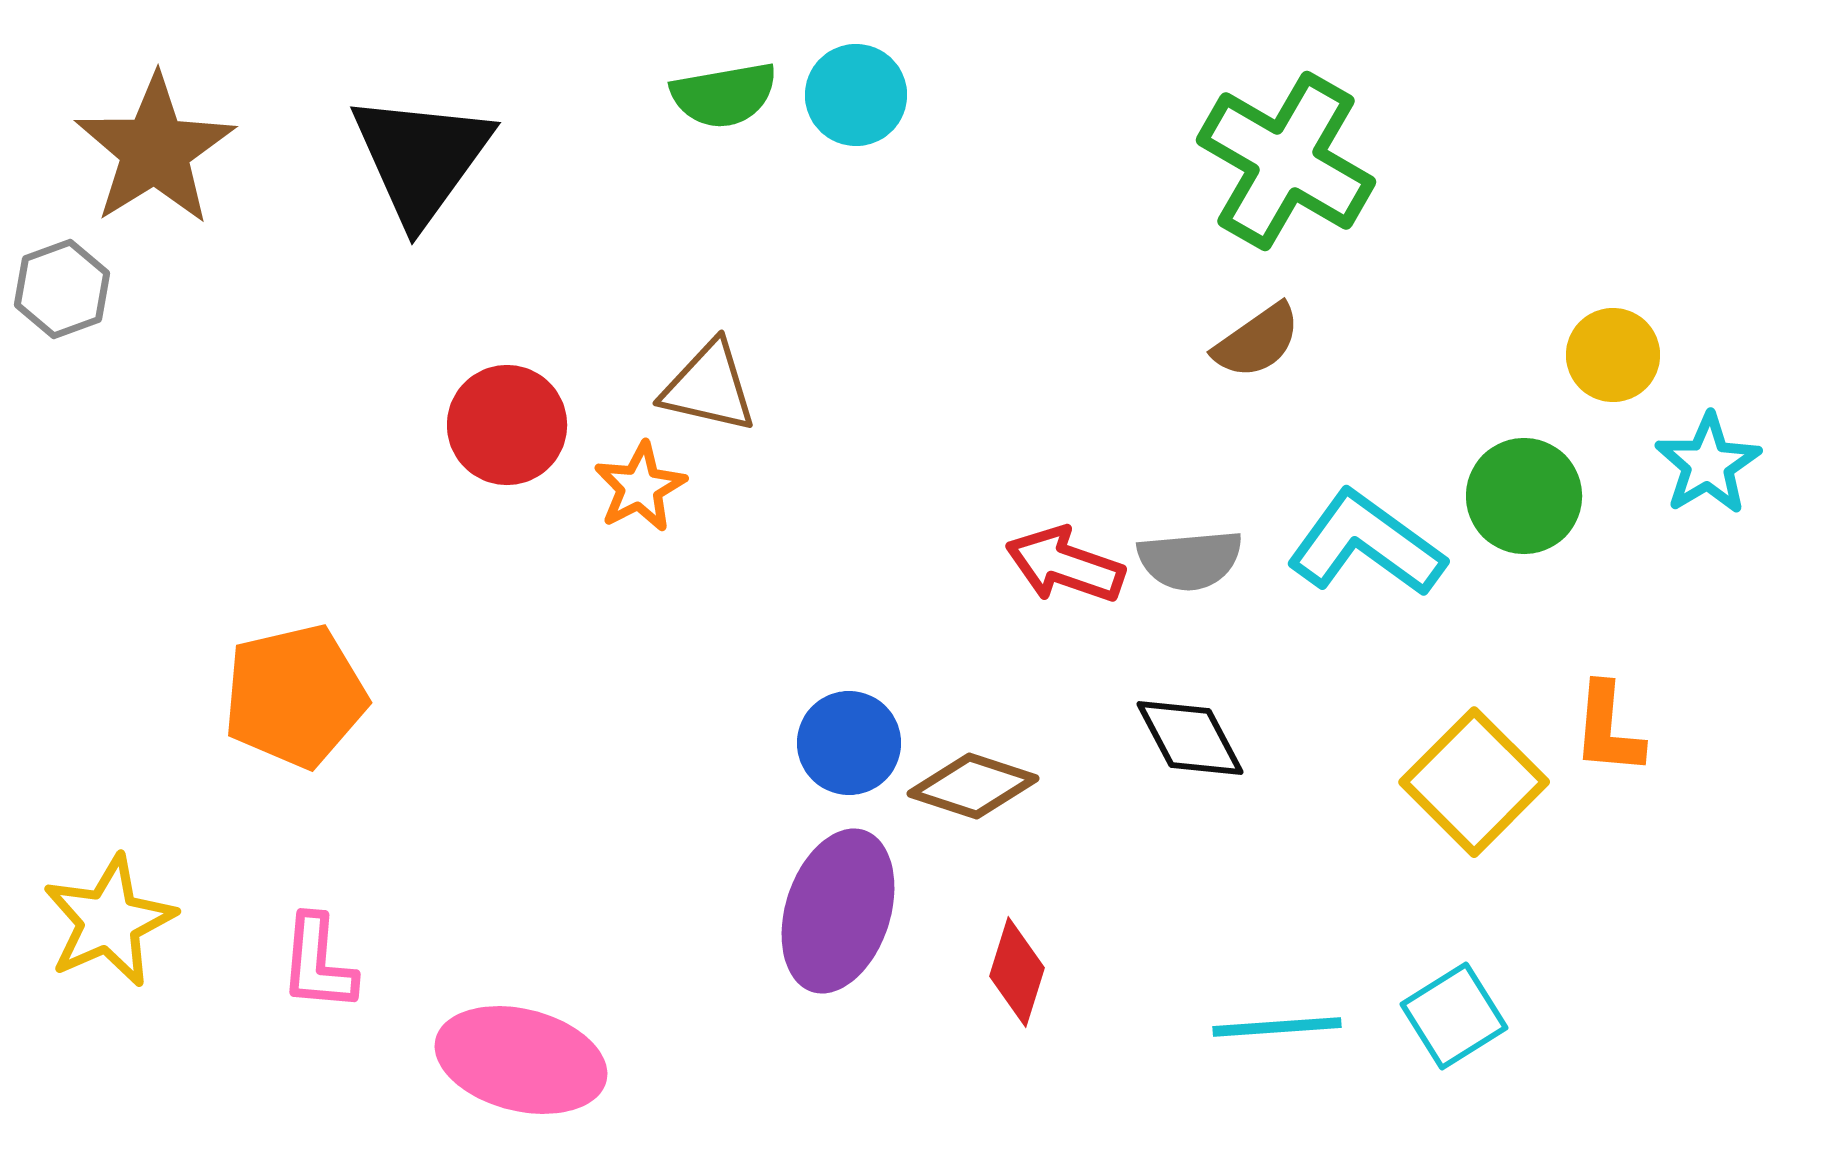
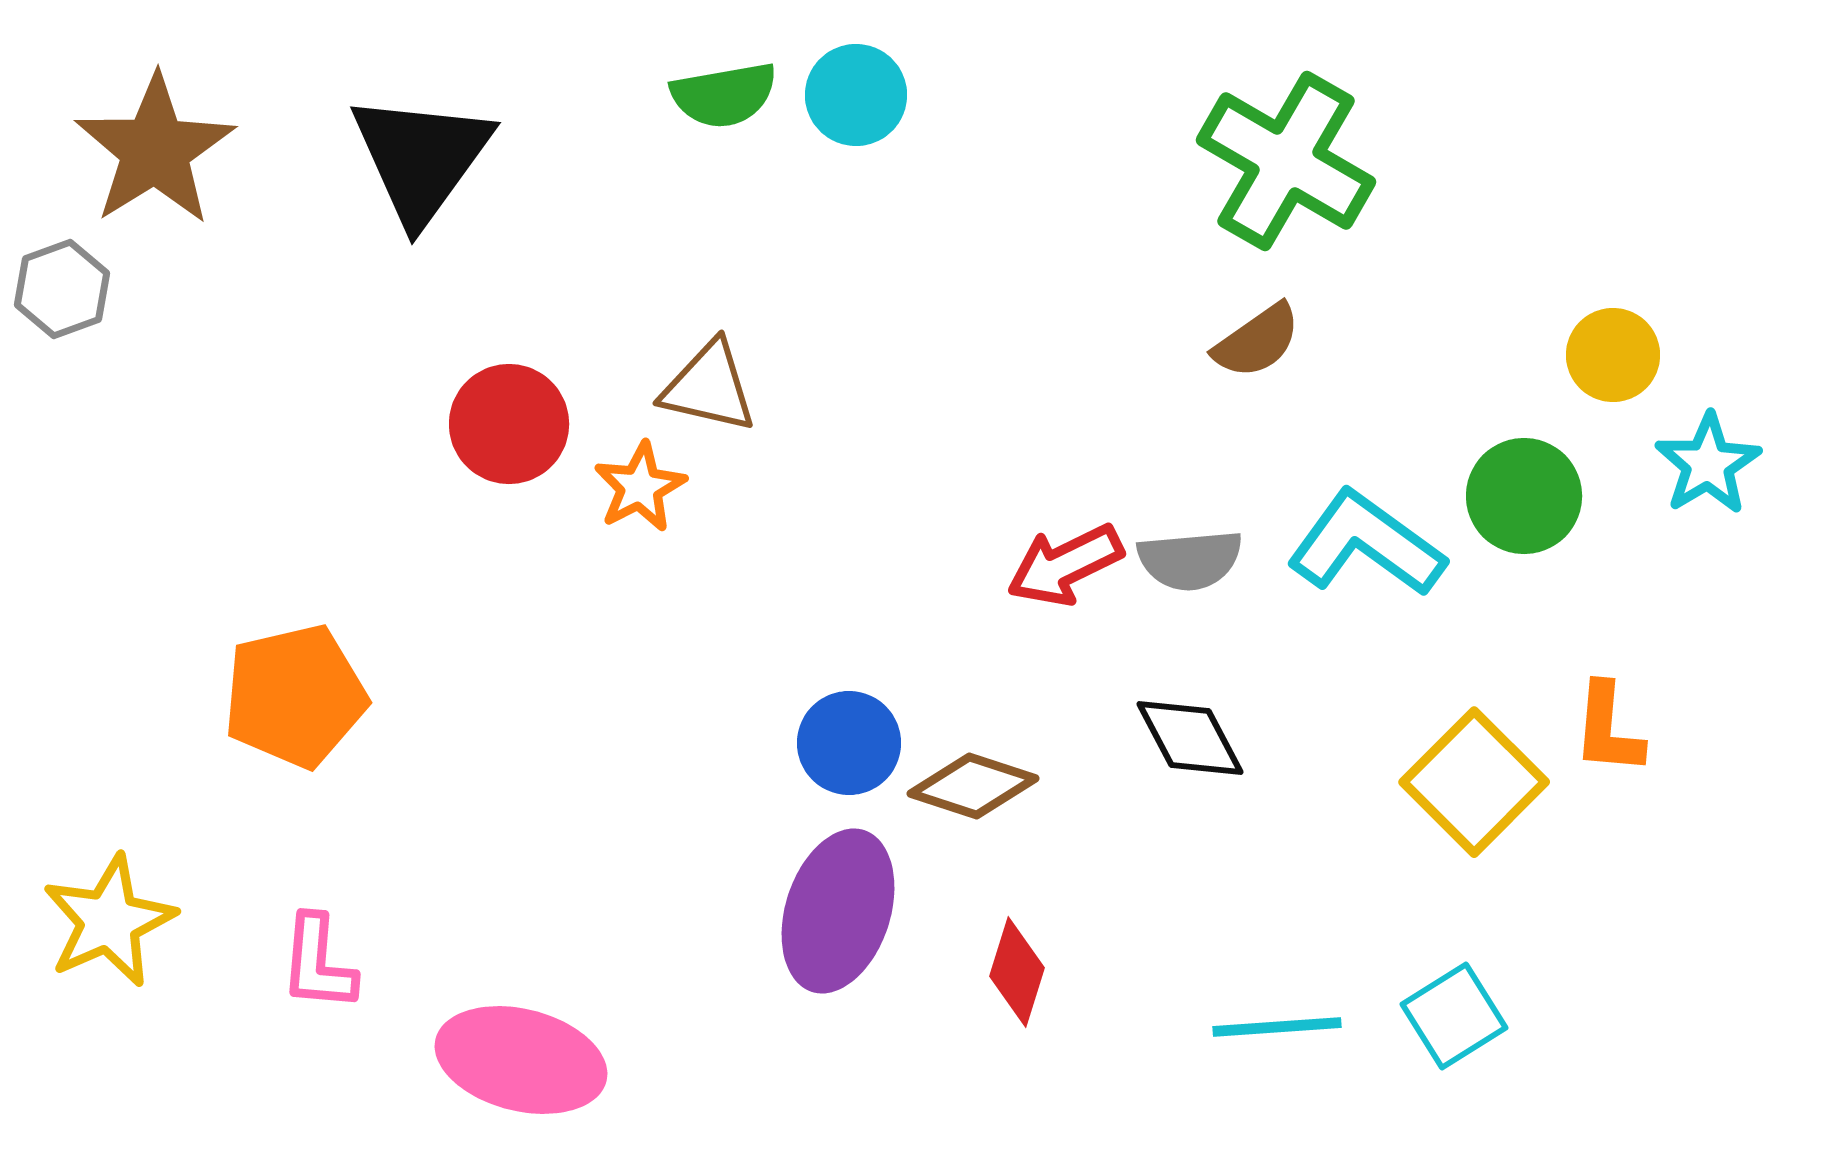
red circle: moved 2 px right, 1 px up
red arrow: rotated 45 degrees counterclockwise
